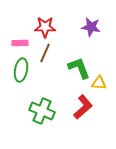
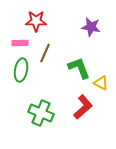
red star: moved 9 px left, 6 px up
yellow triangle: moved 2 px right; rotated 21 degrees clockwise
green cross: moved 1 px left, 2 px down
